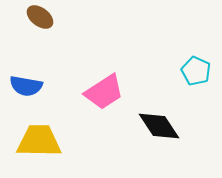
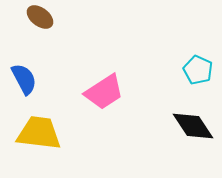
cyan pentagon: moved 2 px right, 1 px up
blue semicircle: moved 2 px left, 7 px up; rotated 128 degrees counterclockwise
black diamond: moved 34 px right
yellow trapezoid: moved 8 px up; rotated 6 degrees clockwise
